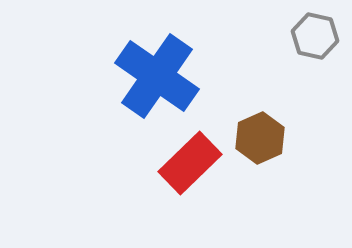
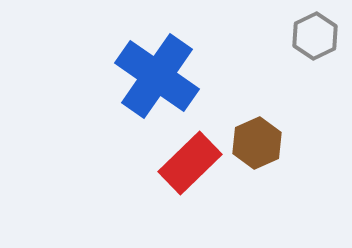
gray hexagon: rotated 21 degrees clockwise
brown hexagon: moved 3 px left, 5 px down
